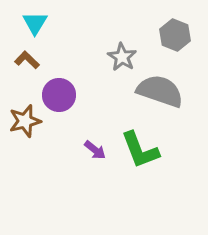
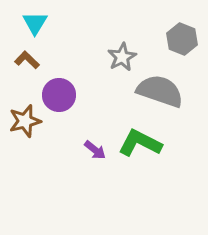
gray hexagon: moved 7 px right, 4 px down
gray star: rotated 12 degrees clockwise
green L-shape: moved 7 px up; rotated 138 degrees clockwise
